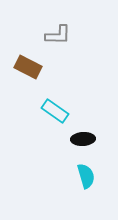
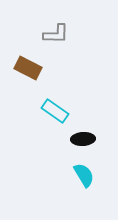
gray L-shape: moved 2 px left, 1 px up
brown rectangle: moved 1 px down
cyan semicircle: moved 2 px left, 1 px up; rotated 15 degrees counterclockwise
